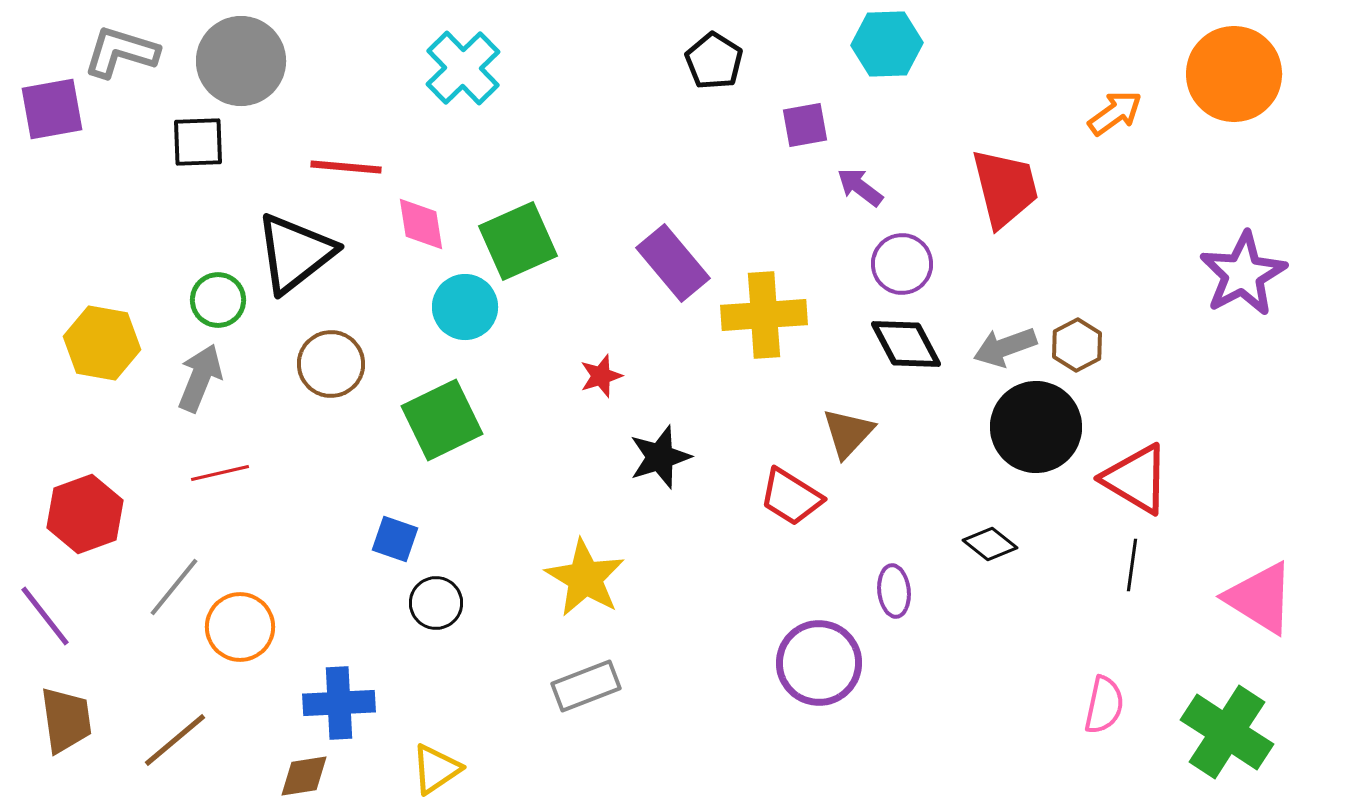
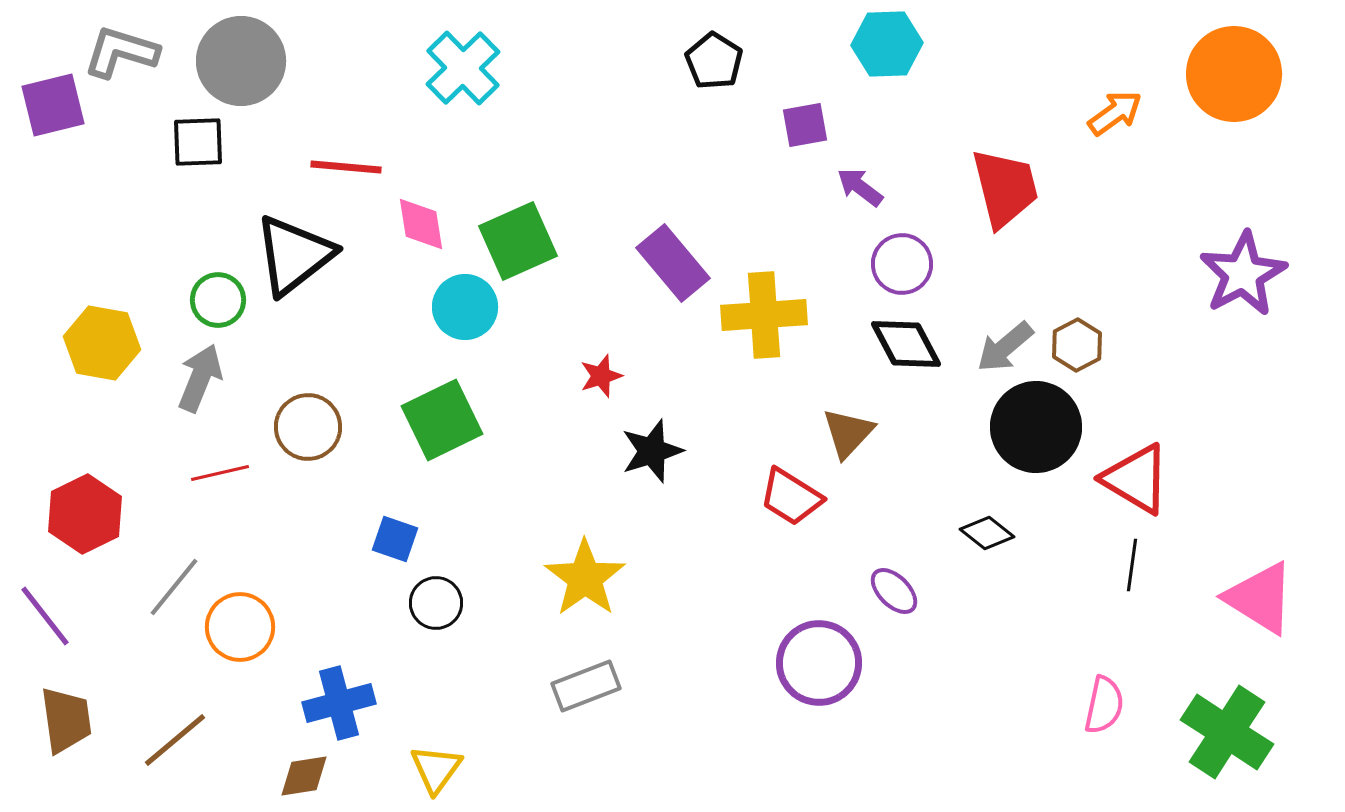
purple square at (52, 109): moved 1 px right, 4 px up; rotated 4 degrees counterclockwise
black triangle at (295, 253): moved 1 px left, 2 px down
gray arrow at (1005, 347): rotated 20 degrees counterclockwise
brown circle at (331, 364): moved 23 px left, 63 px down
black star at (660, 457): moved 8 px left, 6 px up
red hexagon at (85, 514): rotated 6 degrees counterclockwise
black diamond at (990, 544): moved 3 px left, 11 px up
yellow star at (585, 578): rotated 6 degrees clockwise
purple ellipse at (894, 591): rotated 39 degrees counterclockwise
blue cross at (339, 703): rotated 12 degrees counterclockwise
yellow triangle at (436, 769): rotated 20 degrees counterclockwise
